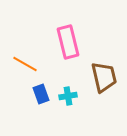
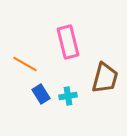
brown trapezoid: moved 1 px right, 1 px down; rotated 28 degrees clockwise
blue rectangle: rotated 12 degrees counterclockwise
